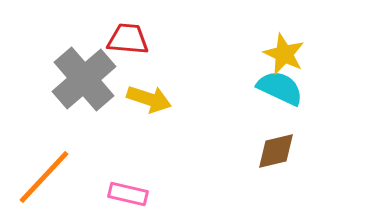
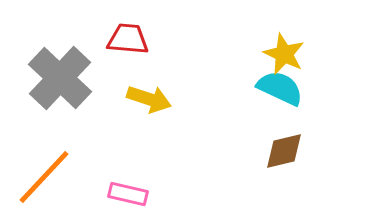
gray cross: moved 24 px left, 1 px up; rotated 6 degrees counterclockwise
brown diamond: moved 8 px right
